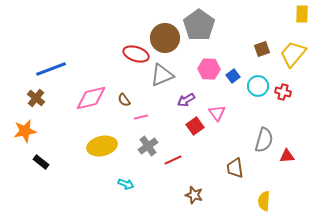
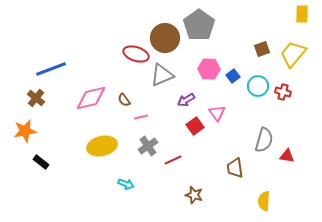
red triangle: rotated 14 degrees clockwise
